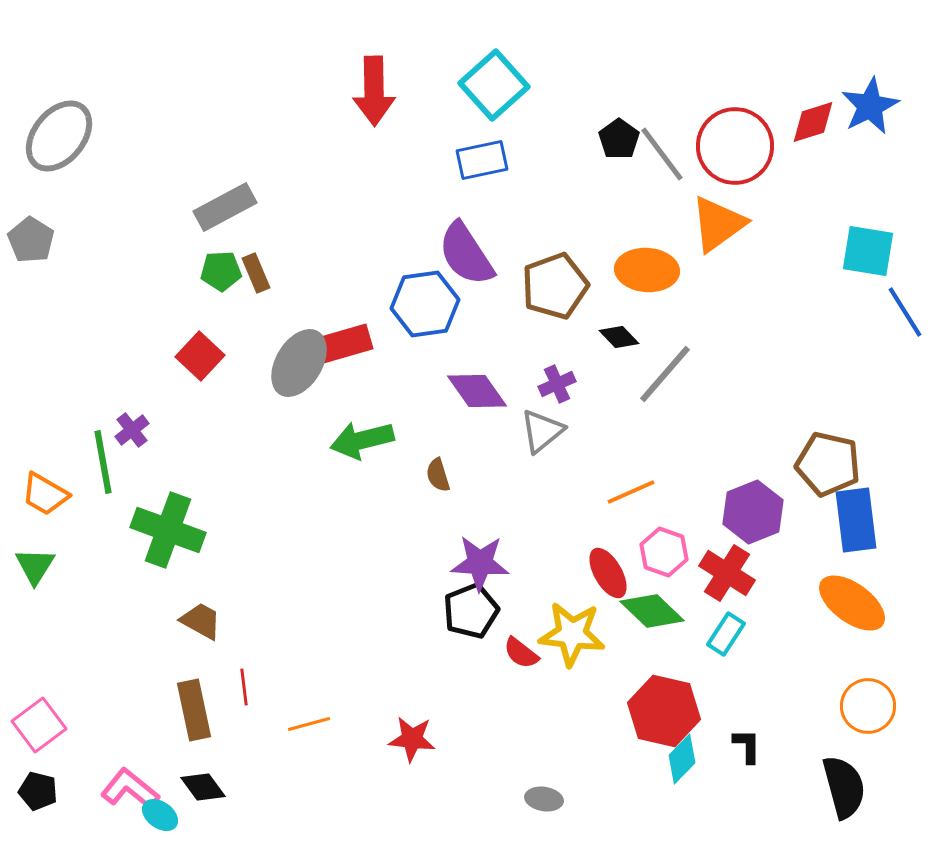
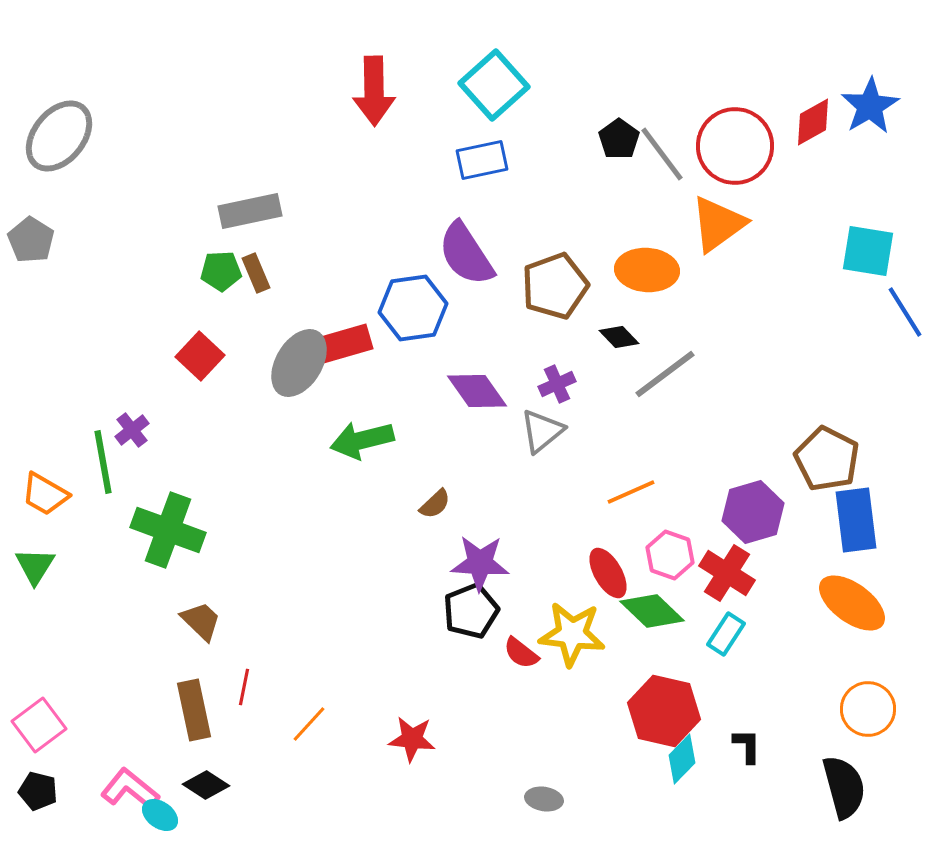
blue star at (870, 106): rotated 4 degrees counterclockwise
red diamond at (813, 122): rotated 12 degrees counterclockwise
gray rectangle at (225, 207): moved 25 px right, 4 px down; rotated 16 degrees clockwise
blue hexagon at (425, 304): moved 12 px left, 4 px down
gray line at (665, 374): rotated 12 degrees clockwise
brown pentagon at (828, 464): moved 1 px left, 5 px up; rotated 14 degrees clockwise
brown semicircle at (438, 475): moved 3 px left, 29 px down; rotated 116 degrees counterclockwise
purple hexagon at (753, 512): rotated 6 degrees clockwise
pink hexagon at (664, 552): moved 6 px right, 3 px down
brown trapezoid at (201, 621): rotated 15 degrees clockwise
red line at (244, 687): rotated 18 degrees clockwise
orange circle at (868, 706): moved 3 px down
orange line at (309, 724): rotated 33 degrees counterclockwise
black diamond at (203, 787): moved 3 px right, 2 px up; rotated 21 degrees counterclockwise
